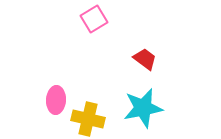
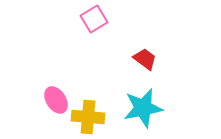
pink ellipse: rotated 36 degrees counterclockwise
yellow cross: moved 2 px up; rotated 8 degrees counterclockwise
